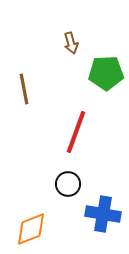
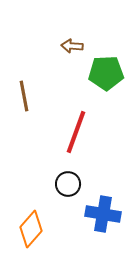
brown arrow: moved 1 px right, 3 px down; rotated 110 degrees clockwise
brown line: moved 7 px down
orange diamond: rotated 27 degrees counterclockwise
